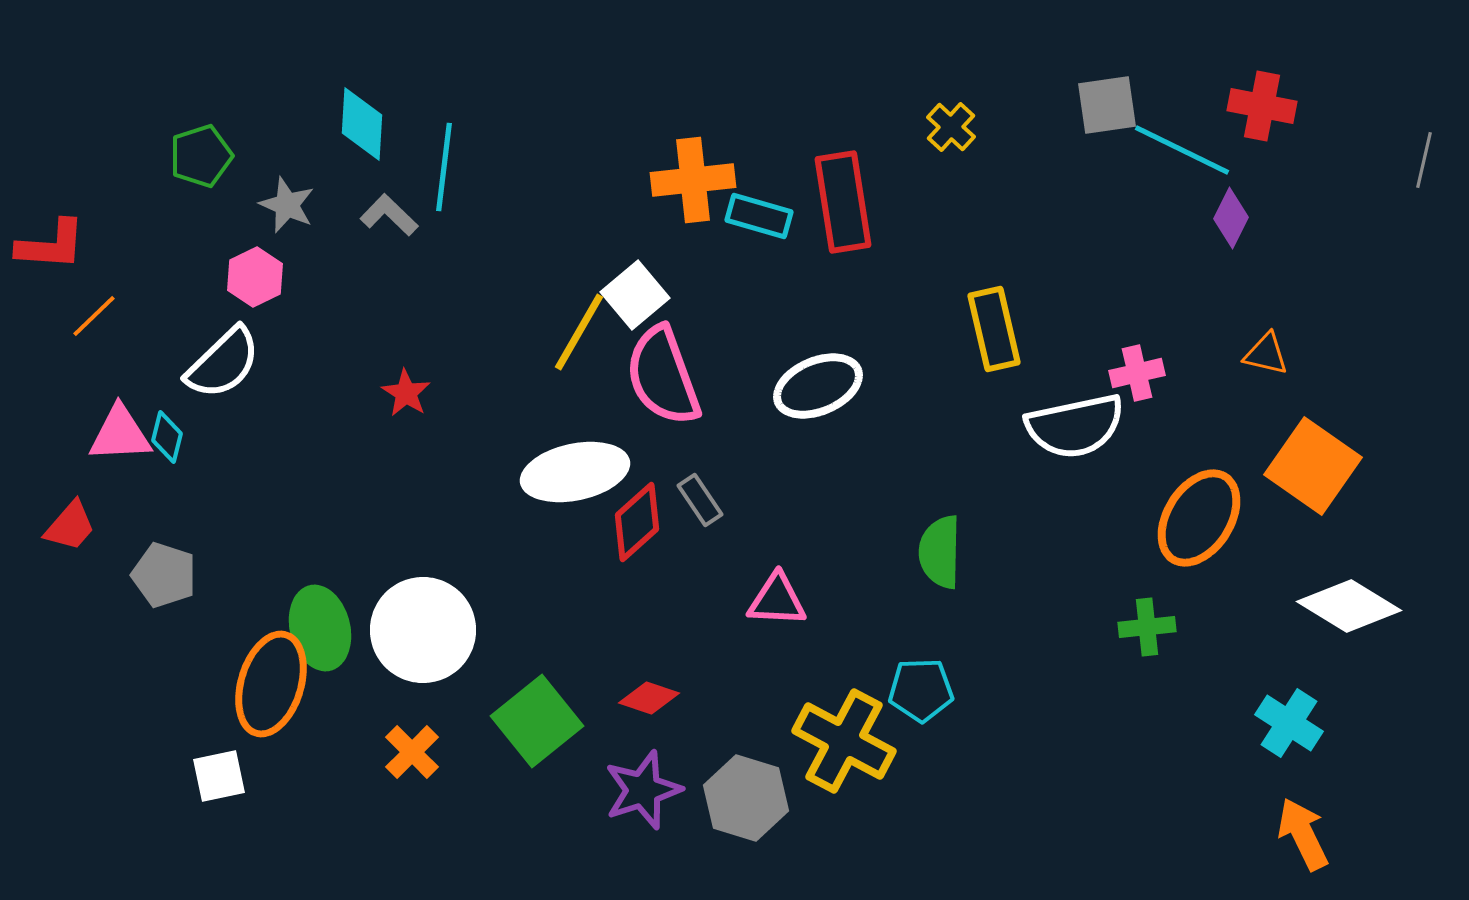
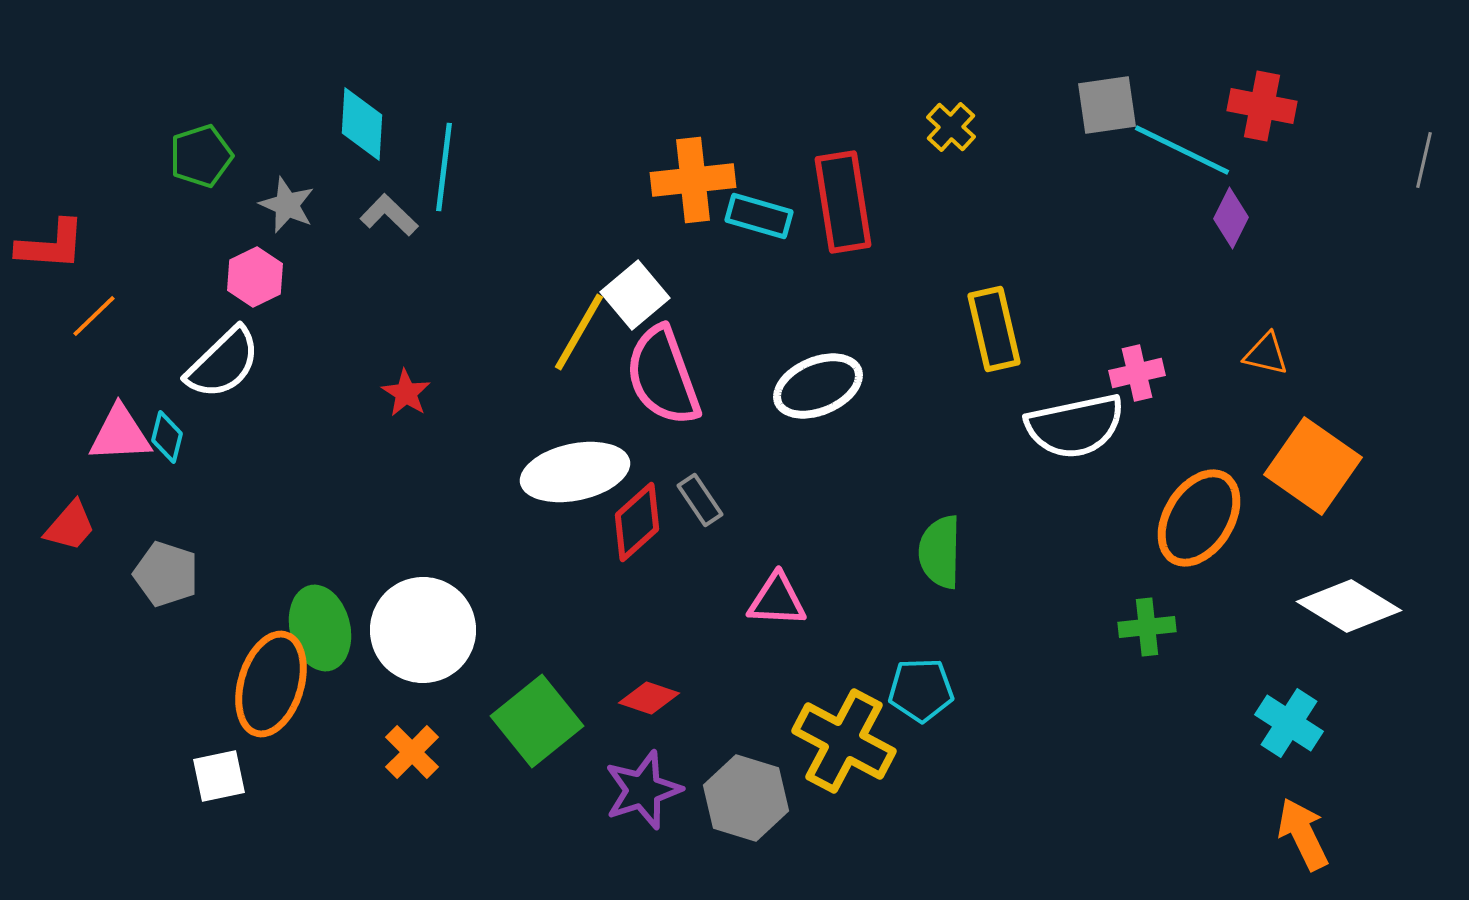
gray pentagon at (164, 575): moved 2 px right, 1 px up
